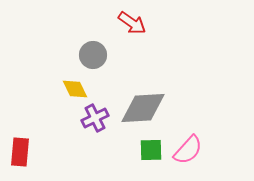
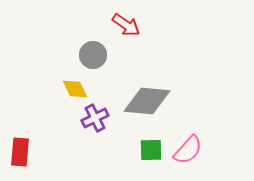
red arrow: moved 6 px left, 2 px down
gray diamond: moved 4 px right, 7 px up; rotated 9 degrees clockwise
